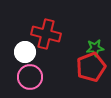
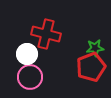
white circle: moved 2 px right, 2 px down
